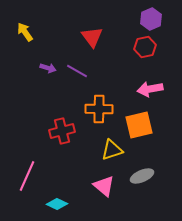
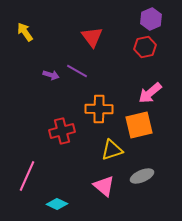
purple arrow: moved 3 px right, 7 px down
pink arrow: moved 4 px down; rotated 30 degrees counterclockwise
